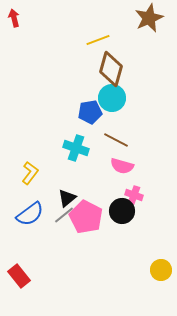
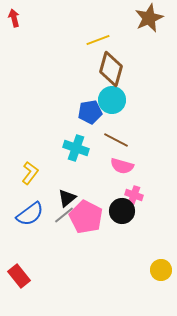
cyan circle: moved 2 px down
